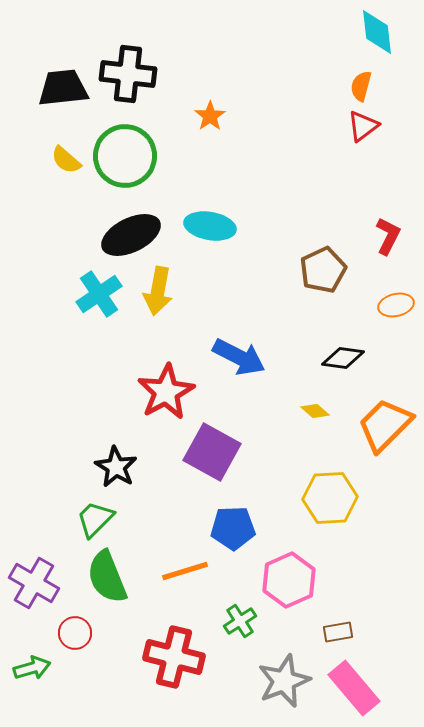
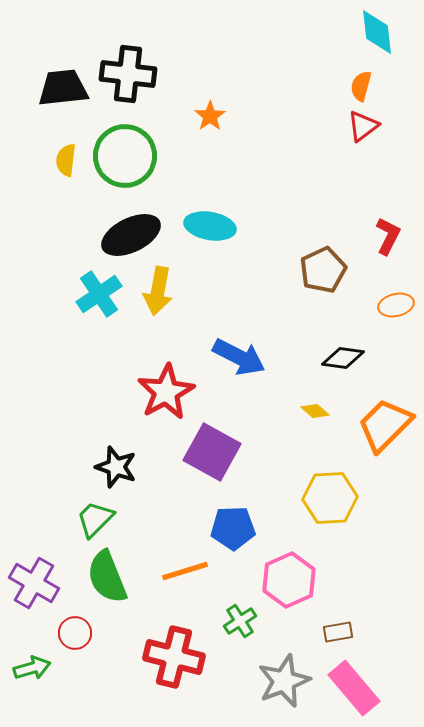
yellow semicircle: rotated 56 degrees clockwise
black star: rotated 12 degrees counterclockwise
